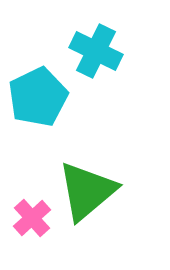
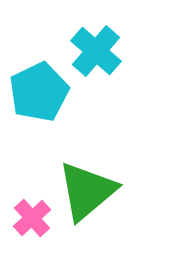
cyan cross: rotated 15 degrees clockwise
cyan pentagon: moved 1 px right, 5 px up
